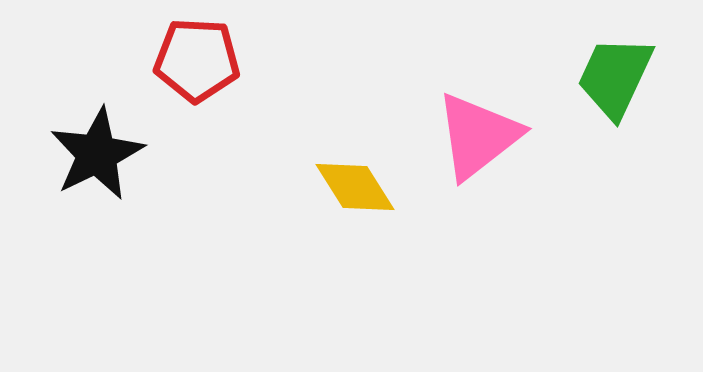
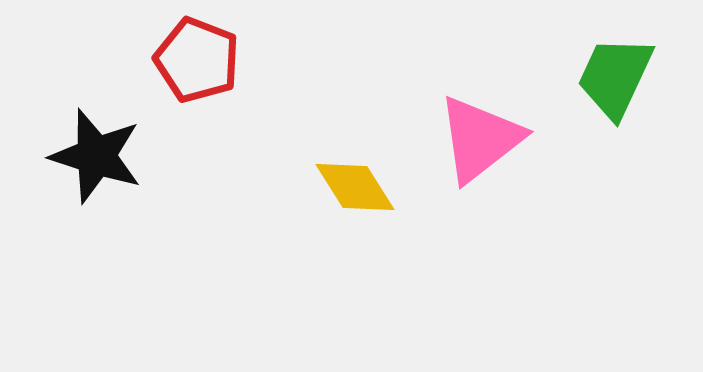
red pentagon: rotated 18 degrees clockwise
pink triangle: moved 2 px right, 3 px down
black star: moved 1 px left, 2 px down; rotated 28 degrees counterclockwise
